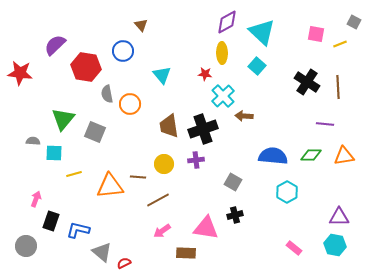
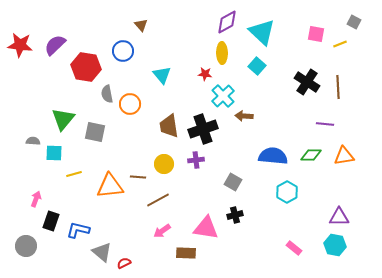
red star at (20, 73): moved 28 px up
gray square at (95, 132): rotated 10 degrees counterclockwise
